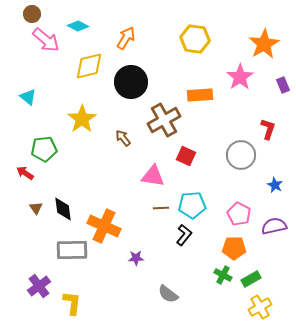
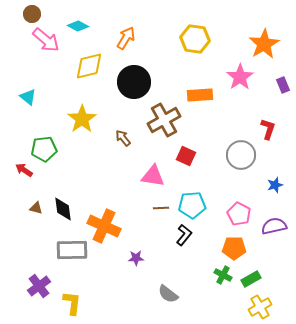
black circle: moved 3 px right
red arrow: moved 1 px left, 3 px up
blue star: rotated 28 degrees clockwise
brown triangle: rotated 40 degrees counterclockwise
